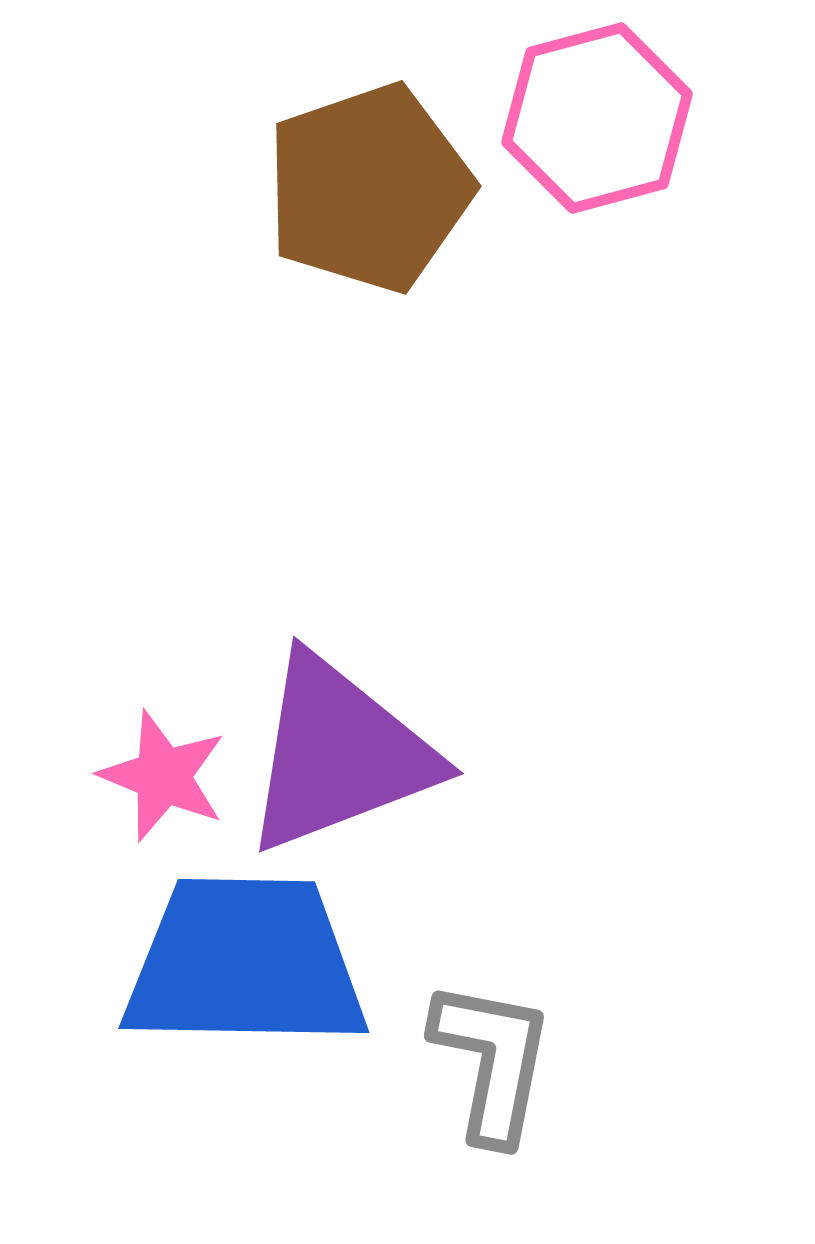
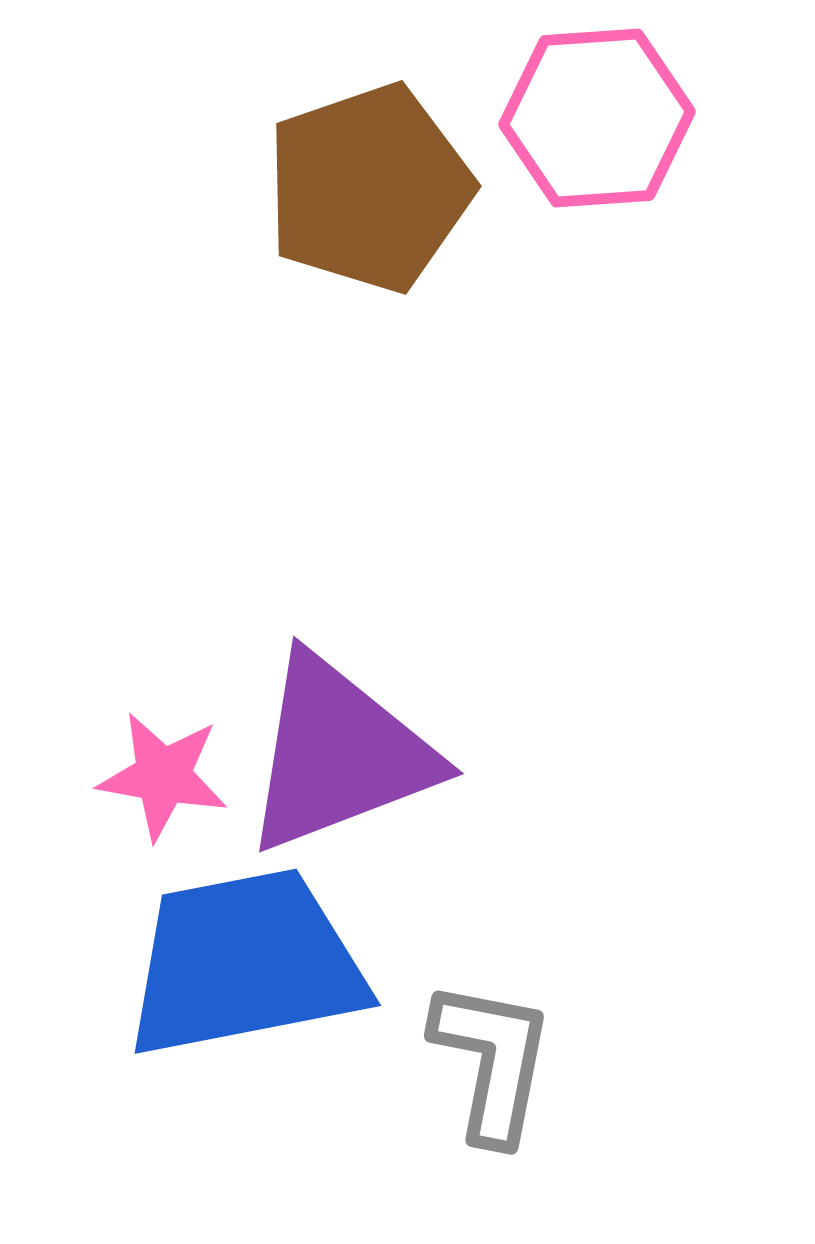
pink hexagon: rotated 11 degrees clockwise
pink star: rotated 12 degrees counterclockwise
blue trapezoid: rotated 12 degrees counterclockwise
